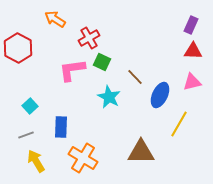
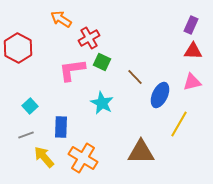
orange arrow: moved 6 px right
cyan star: moved 7 px left, 6 px down
yellow arrow: moved 8 px right, 4 px up; rotated 10 degrees counterclockwise
